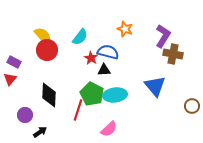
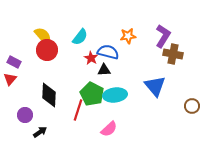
orange star: moved 3 px right, 7 px down; rotated 28 degrees counterclockwise
